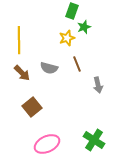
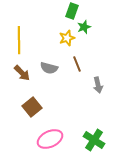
pink ellipse: moved 3 px right, 5 px up
